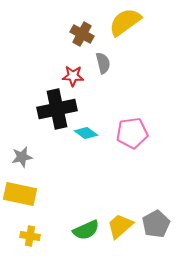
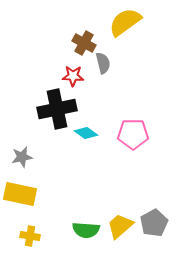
brown cross: moved 2 px right, 9 px down
pink pentagon: moved 1 px right, 1 px down; rotated 8 degrees clockwise
gray pentagon: moved 2 px left, 1 px up
green semicircle: rotated 28 degrees clockwise
